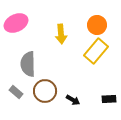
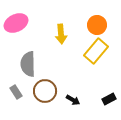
gray rectangle: rotated 16 degrees clockwise
black rectangle: rotated 24 degrees counterclockwise
